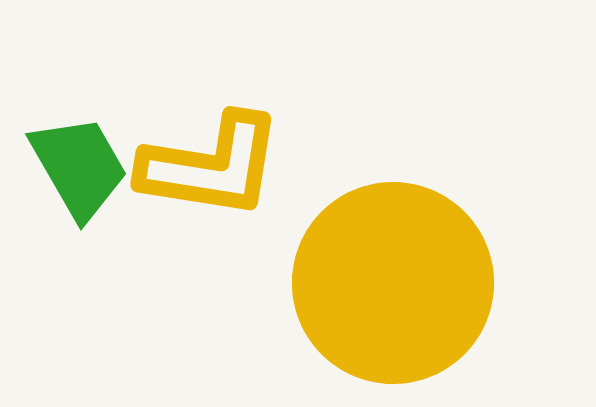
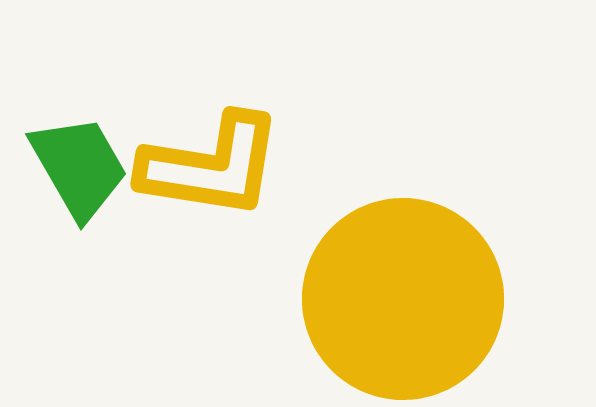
yellow circle: moved 10 px right, 16 px down
